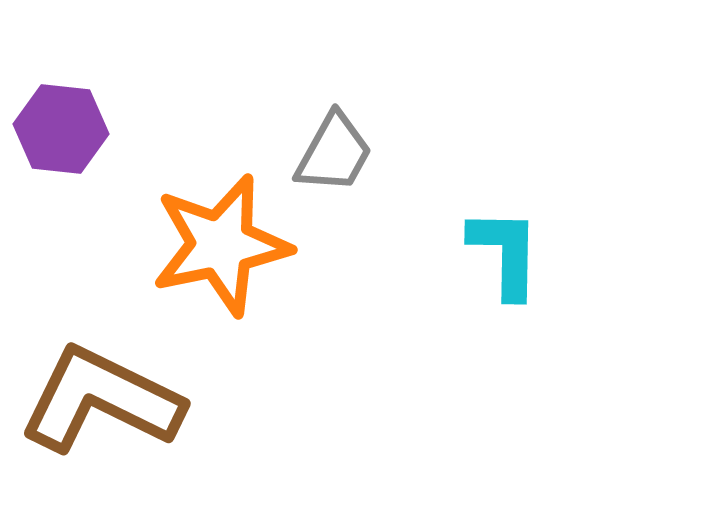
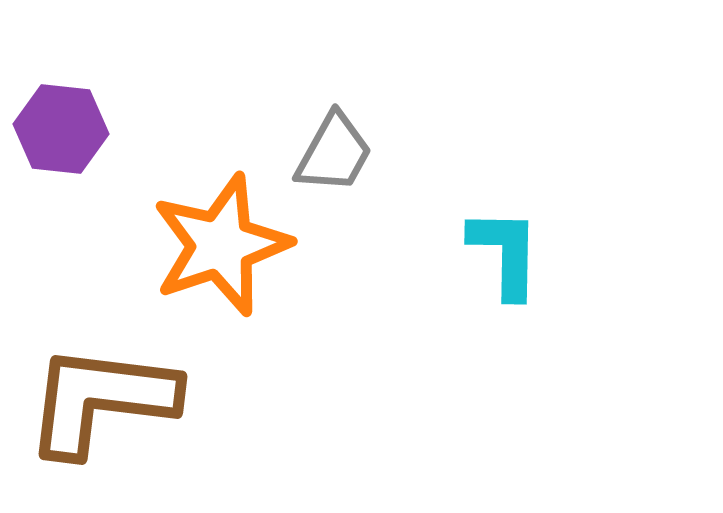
orange star: rotated 7 degrees counterclockwise
brown L-shape: rotated 19 degrees counterclockwise
